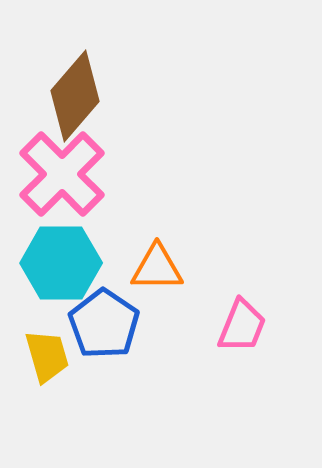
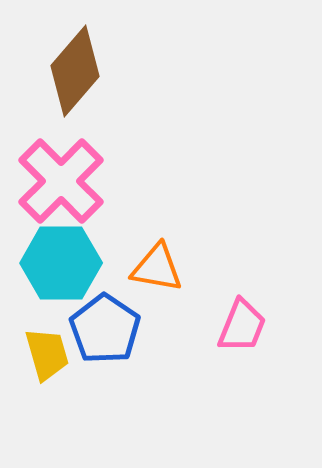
brown diamond: moved 25 px up
pink cross: moved 1 px left, 7 px down
orange triangle: rotated 10 degrees clockwise
blue pentagon: moved 1 px right, 5 px down
yellow trapezoid: moved 2 px up
